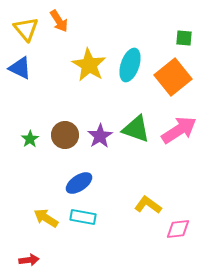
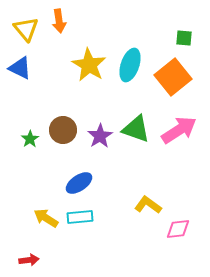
orange arrow: rotated 25 degrees clockwise
brown circle: moved 2 px left, 5 px up
cyan rectangle: moved 3 px left; rotated 15 degrees counterclockwise
